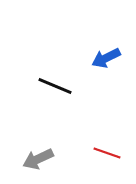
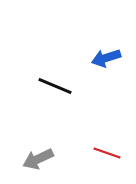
blue arrow: rotated 8 degrees clockwise
